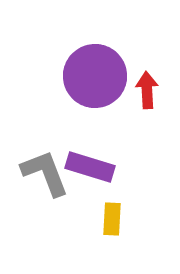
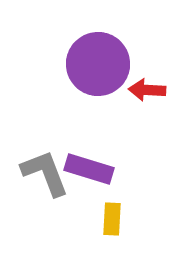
purple circle: moved 3 px right, 12 px up
red arrow: rotated 84 degrees counterclockwise
purple rectangle: moved 1 px left, 2 px down
